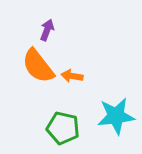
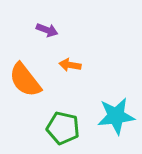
purple arrow: rotated 90 degrees clockwise
orange semicircle: moved 13 px left, 14 px down
orange arrow: moved 2 px left, 11 px up
